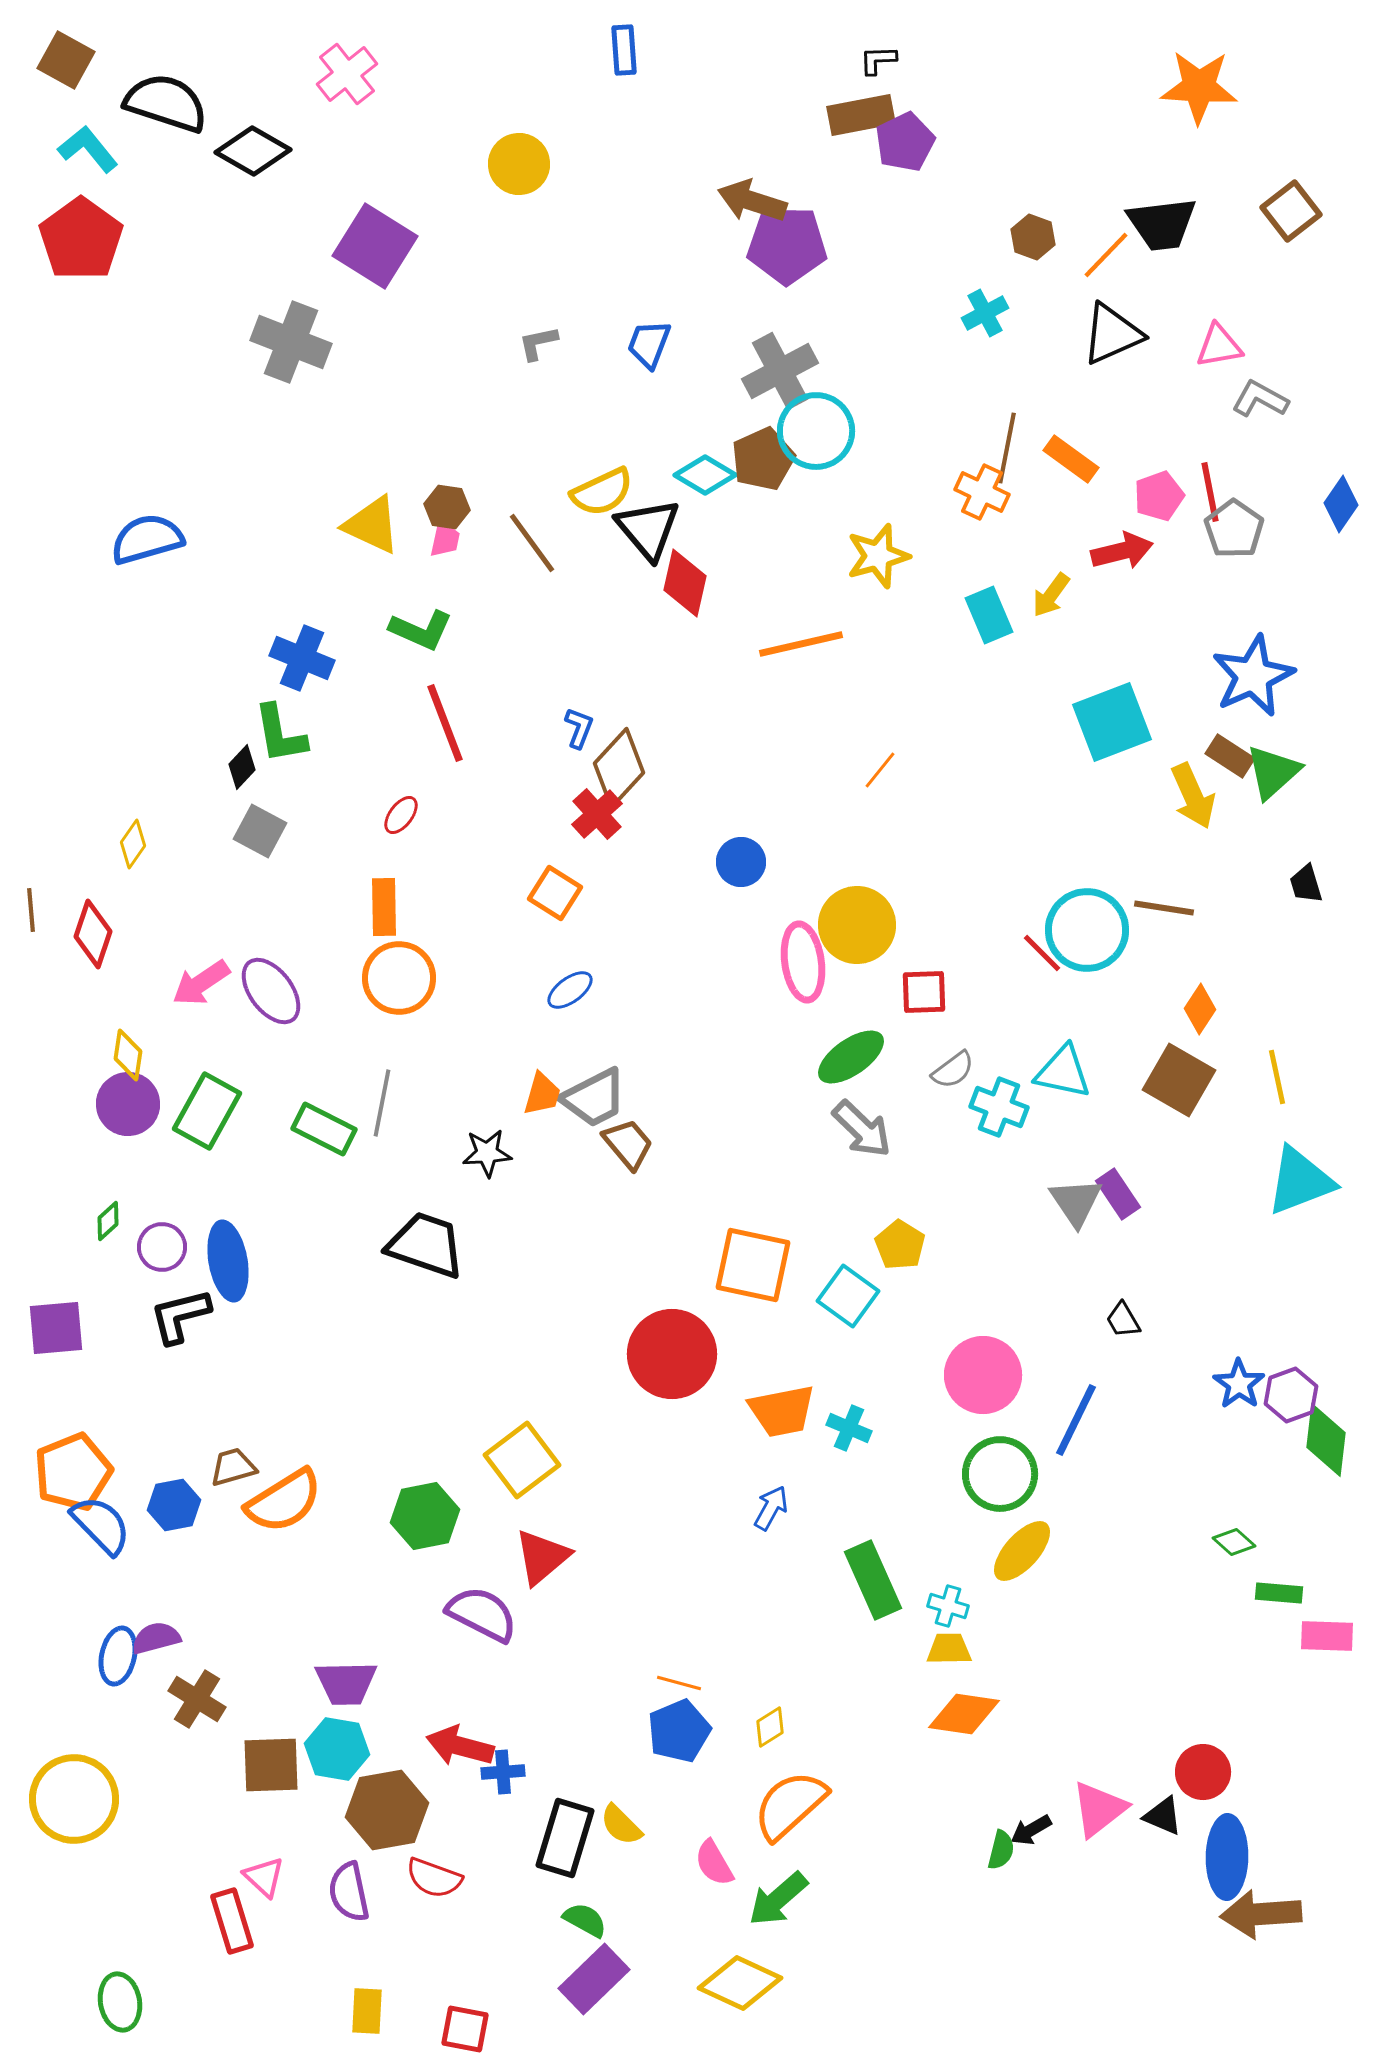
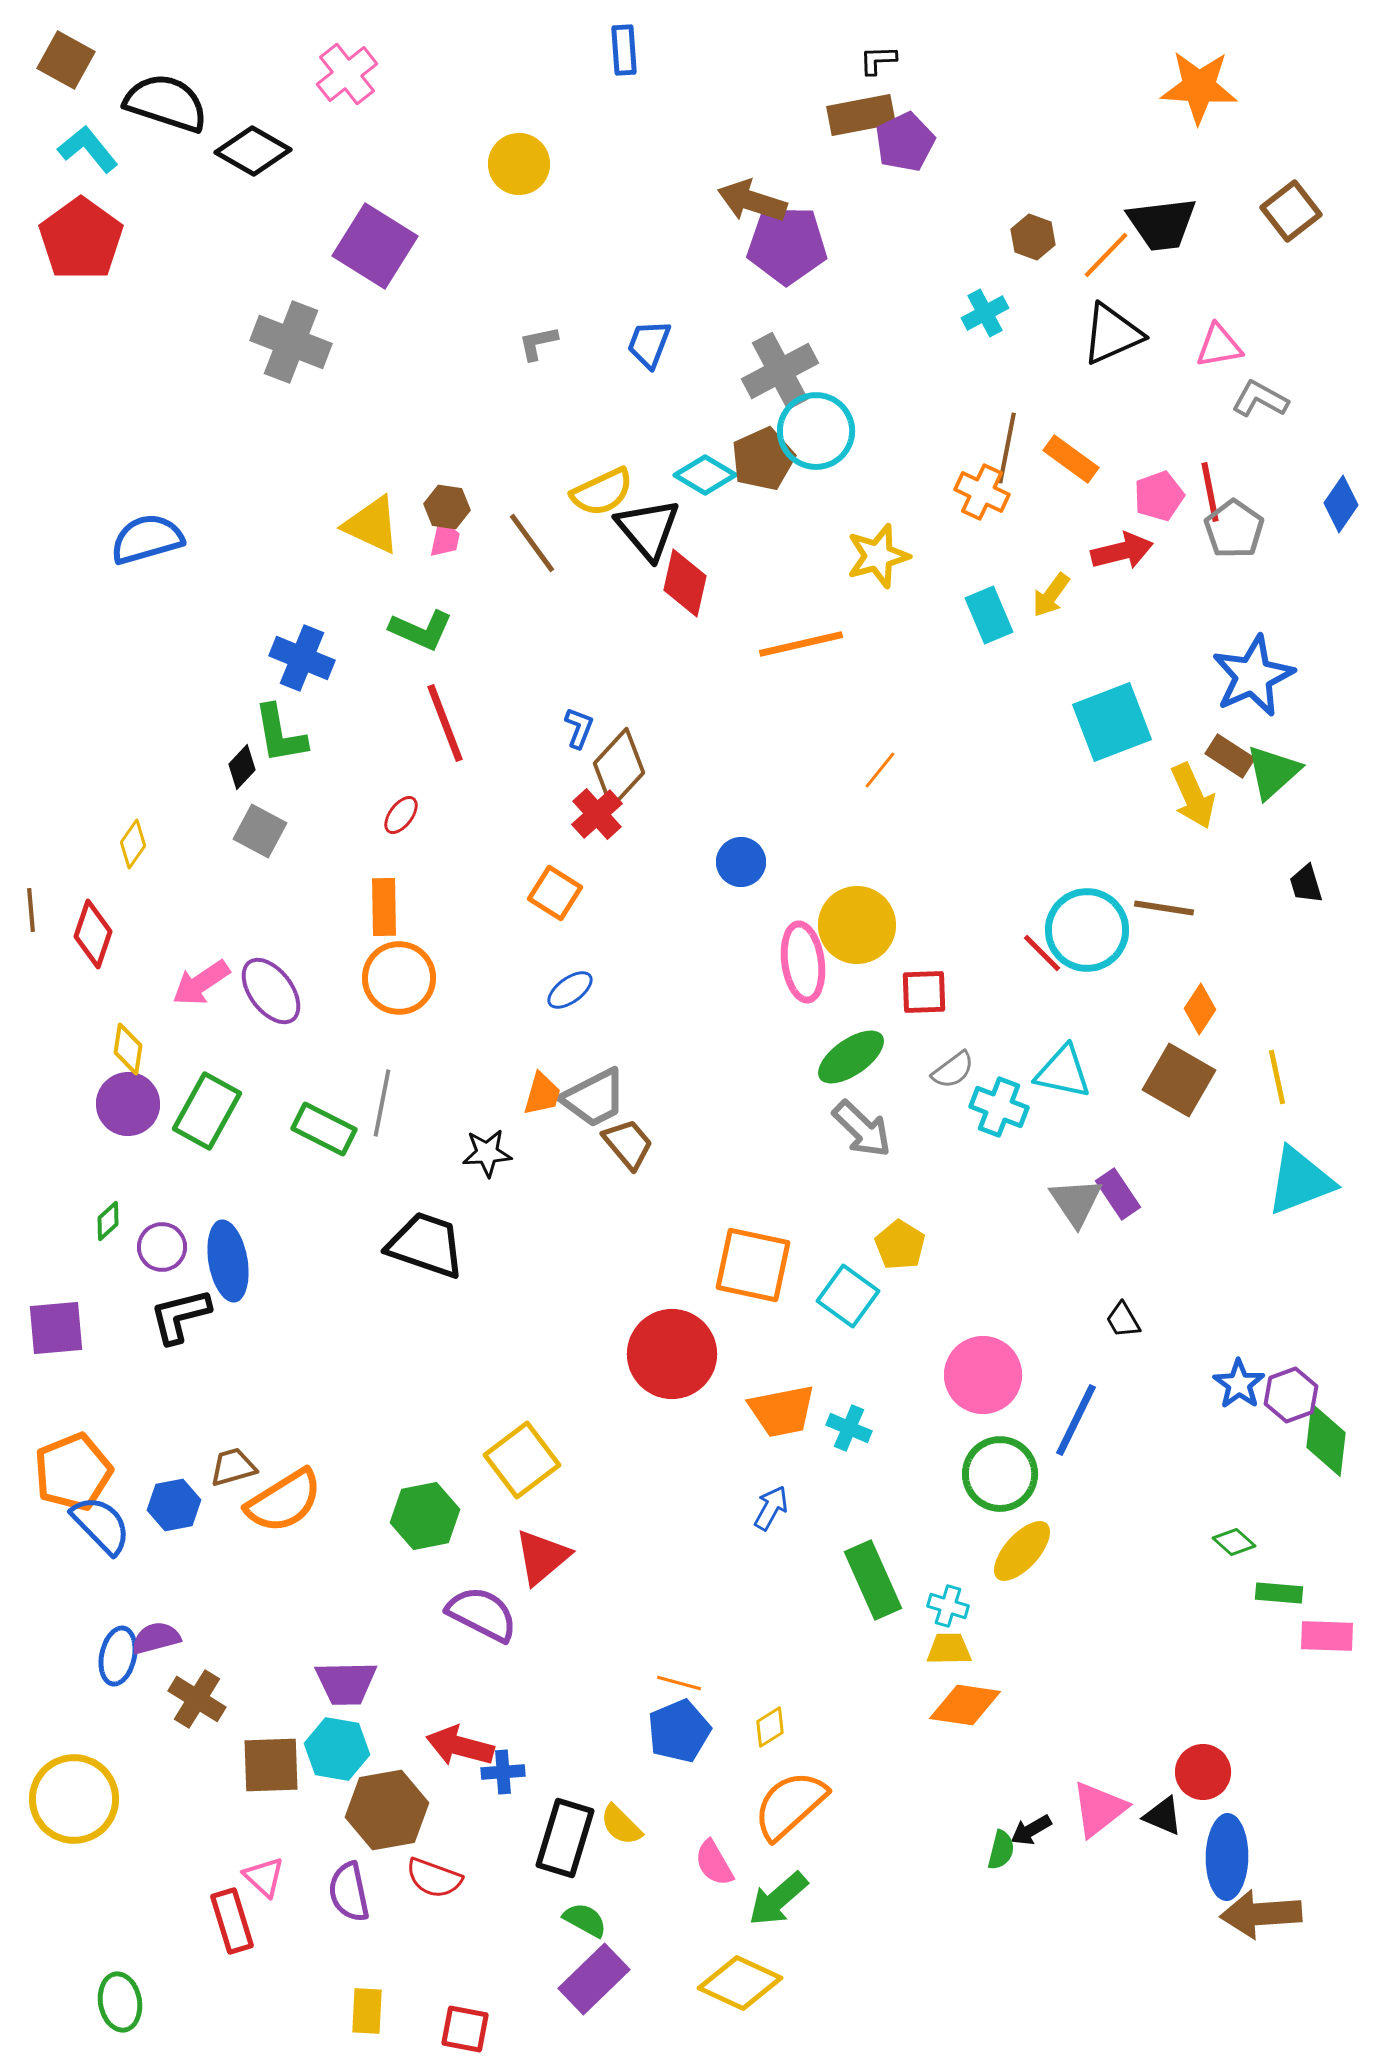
yellow diamond at (128, 1055): moved 6 px up
orange diamond at (964, 1714): moved 1 px right, 9 px up
